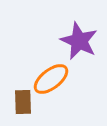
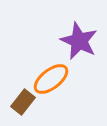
brown rectangle: rotated 40 degrees clockwise
